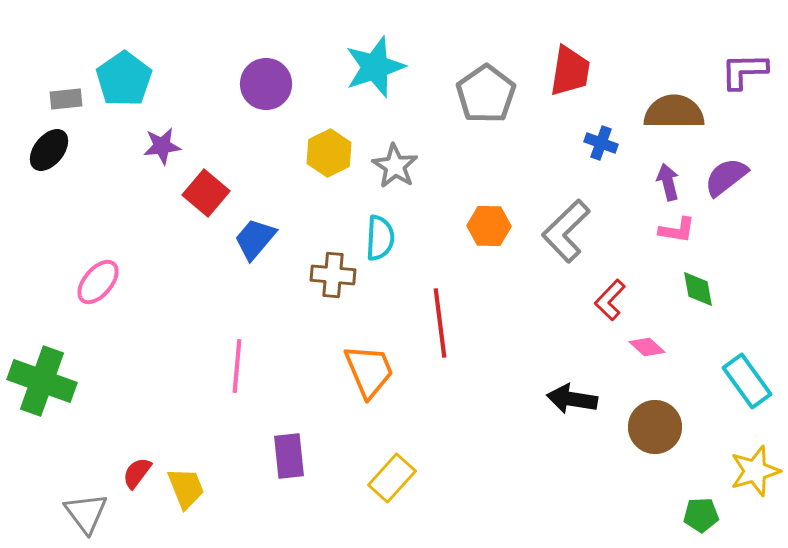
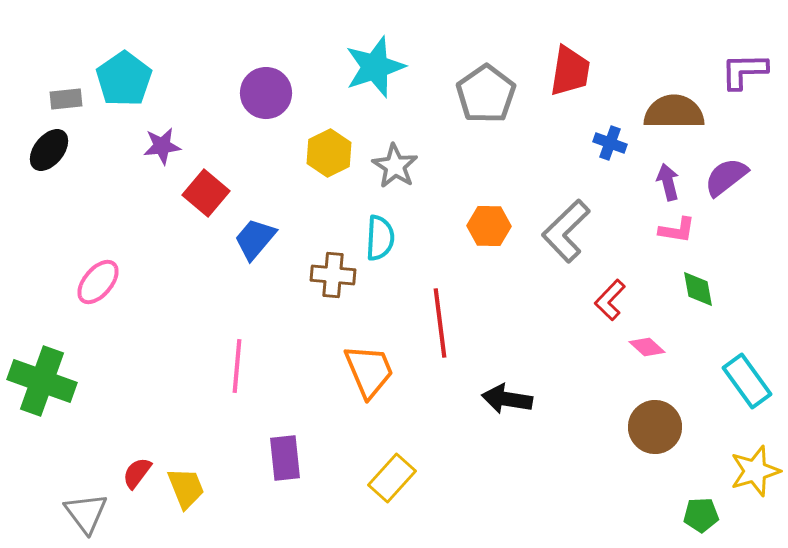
purple circle: moved 9 px down
blue cross: moved 9 px right
black arrow: moved 65 px left
purple rectangle: moved 4 px left, 2 px down
